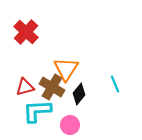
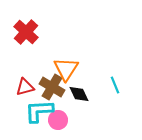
cyan line: moved 1 px down
black diamond: rotated 65 degrees counterclockwise
cyan L-shape: moved 2 px right
pink circle: moved 12 px left, 5 px up
